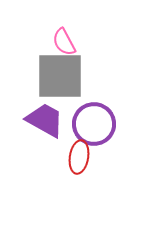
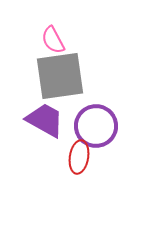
pink semicircle: moved 11 px left, 2 px up
gray square: rotated 8 degrees counterclockwise
purple circle: moved 2 px right, 2 px down
